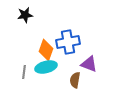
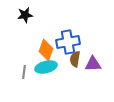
purple triangle: moved 4 px right; rotated 24 degrees counterclockwise
brown semicircle: moved 21 px up
